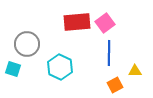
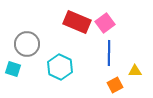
red rectangle: rotated 28 degrees clockwise
